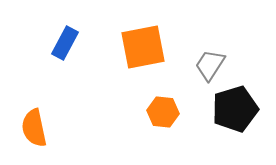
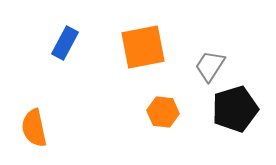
gray trapezoid: moved 1 px down
